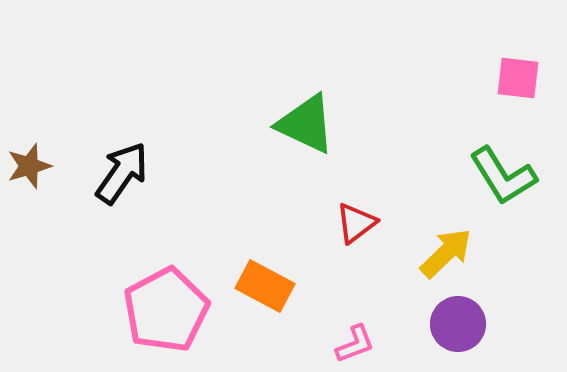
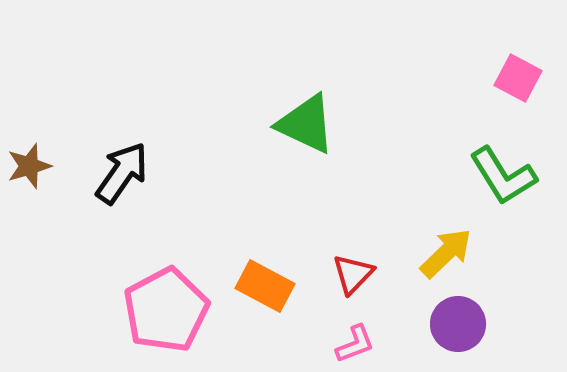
pink square: rotated 21 degrees clockwise
red triangle: moved 3 px left, 51 px down; rotated 9 degrees counterclockwise
